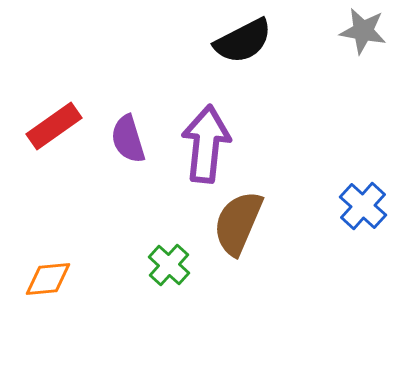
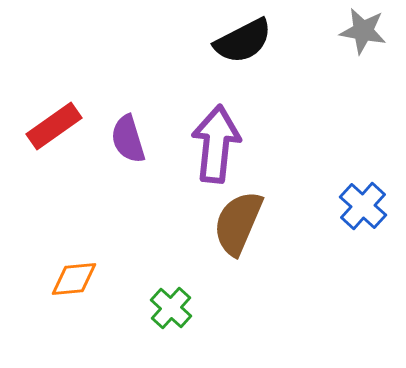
purple arrow: moved 10 px right
green cross: moved 2 px right, 43 px down
orange diamond: moved 26 px right
